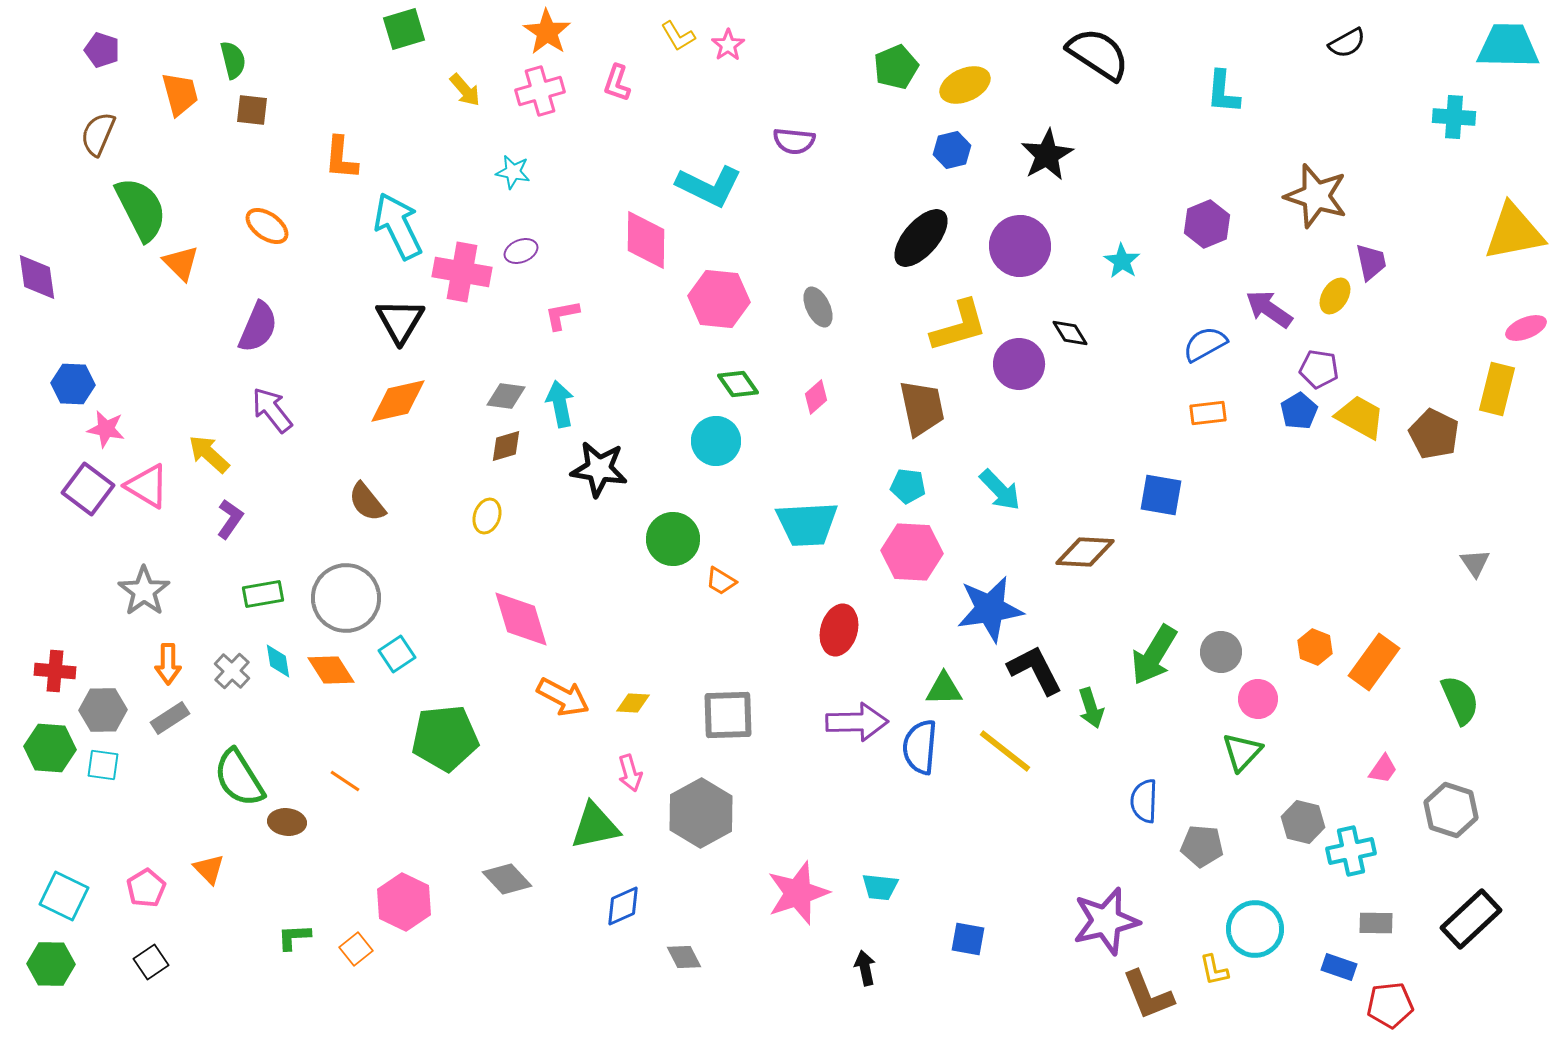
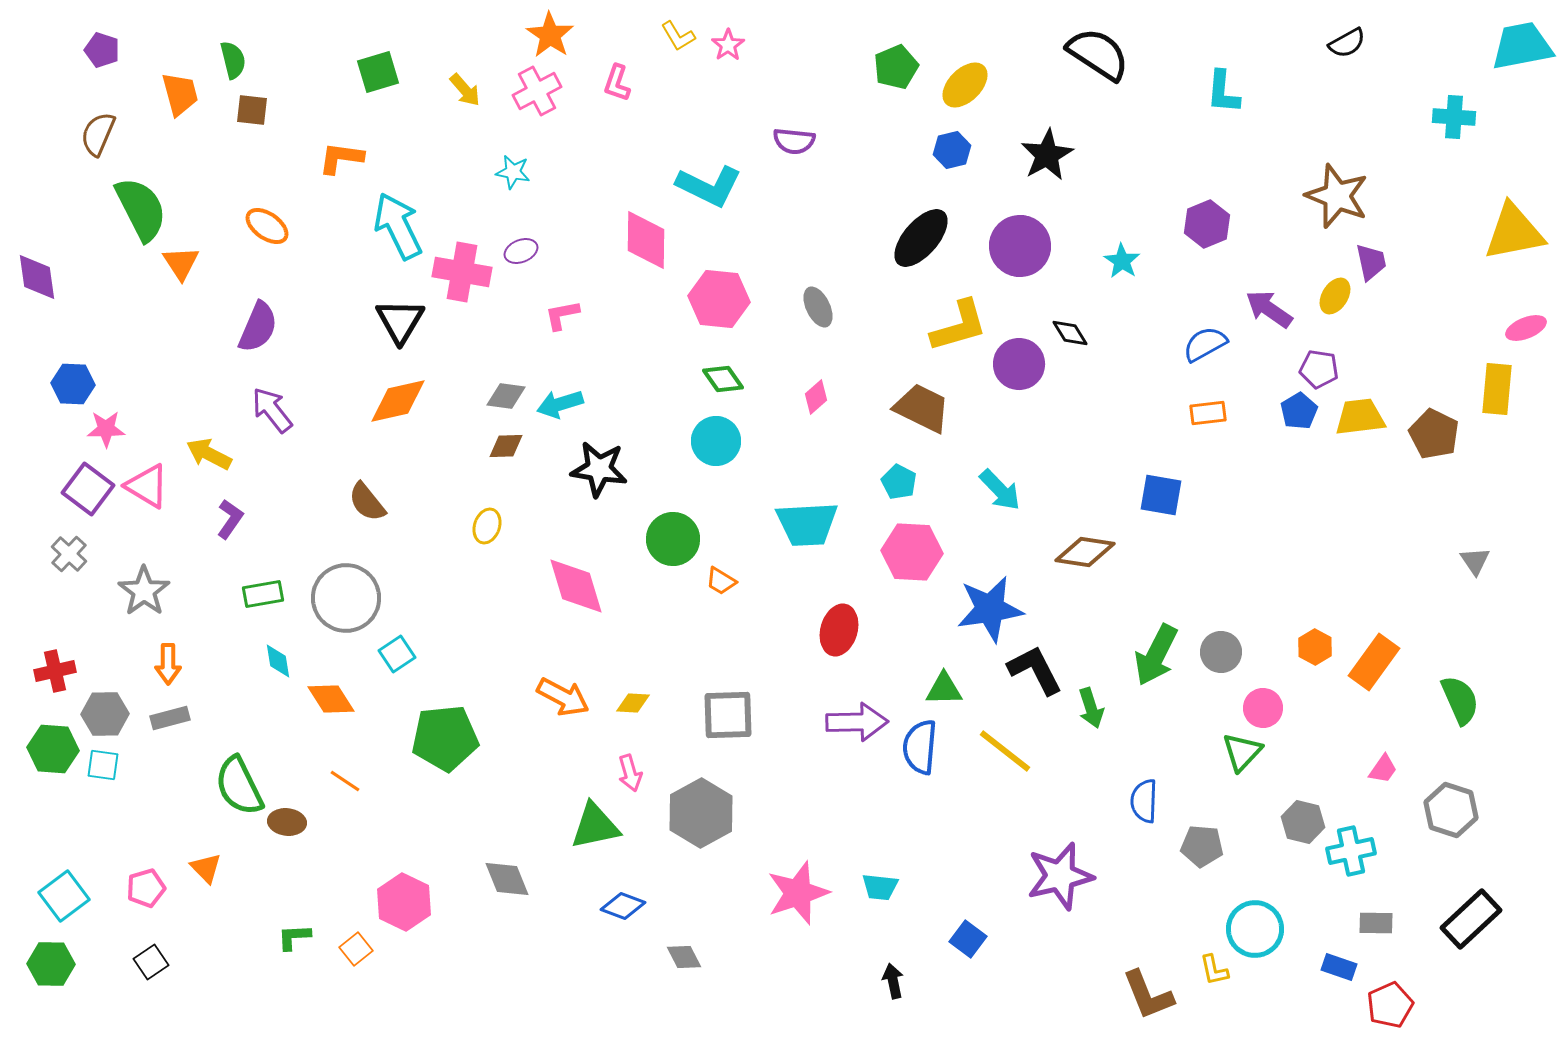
green square at (404, 29): moved 26 px left, 43 px down
orange star at (547, 32): moved 3 px right, 3 px down
cyan trapezoid at (1508, 46): moved 14 px right; rotated 12 degrees counterclockwise
yellow ellipse at (965, 85): rotated 21 degrees counterclockwise
pink cross at (540, 91): moved 3 px left; rotated 12 degrees counterclockwise
orange L-shape at (341, 158): rotated 93 degrees clockwise
brown star at (1316, 196): moved 21 px right; rotated 4 degrees clockwise
orange triangle at (181, 263): rotated 12 degrees clockwise
green diamond at (738, 384): moved 15 px left, 5 px up
yellow rectangle at (1497, 389): rotated 9 degrees counterclockwise
cyan arrow at (560, 404): rotated 96 degrees counterclockwise
brown trapezoid at (922, 408): rotated 52 degrees counterclockwise
yellow trapezoid at (1360, 417): rotated 36 degrees counterclockwise
pink star at (106, 429): rotated 12 degrees counterclockwise
brown diamond at (506, 446): rotated 15 degrees clockwise
yellow arrow at (209, 454): rotated 15 degrees counterclockwise
cyan pentagon at (908, 486): moved 9 px left, 4 px up; rotated 20 degrees clockwise
yellow ellipse at (487, 516): moved 10 px down
brown diamond at (1085, 552): rotated 6 degrees clockwise
gray triangle at (1475, 563): moved 2 px up
pink diamond at (521, 619): moved 55 px right, 33 px up
orange hexagon at (1315, 647): rotated 8 degrees clockwise
green arrow at (1154, 655): moved 2 px right; rotated 4 degrees counterclockwise
orange diamond at (331, 670): moved 29 px down
red cross at (55, 671): rotated 18 degrees counterclockwise
gray cross at (232, 671): moved 163 px left, 117 px up
pink circle at (1258, 699): moved 5 px right, 9 px down
gray hexagon at (103, 710): moved 2 px right, 4 px down
gray rectangle at (170, 718): rotated 18 degrees clockwise
green hexagon at (50, 748): moved 3 px right, 1 px down
green semicircle at (239, 778): moved 8 px down; rotated 6 degrees clockwise
orange triangle at (209, 869): moved 3 px left, 1 px up
gray diamond at (507, 879): rotated 21 degrees clockwise
pink pentagon at (146, 888): rotated 15 degrees clockwise
cyan square at (64, 896): rotated 27 degrees clockwise
blue diamond at (623, 906): rotated 45 degrees clockwise
purple star at (1106, 921): moved 46 px left, 45 px up
blue square at (968, 939): rotated 27 degrees clockwise
black arrow at (865, 968): moved 28 px right, 13 px down
red pentagon at (1390, 1005): rotated 18 degrees counterclockwise
